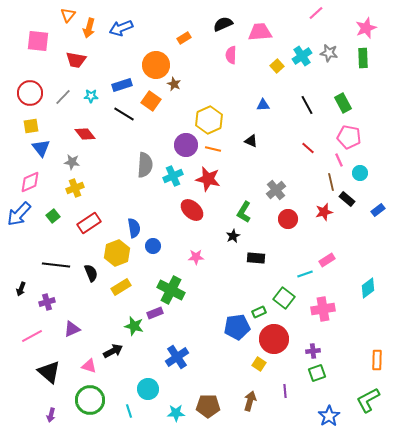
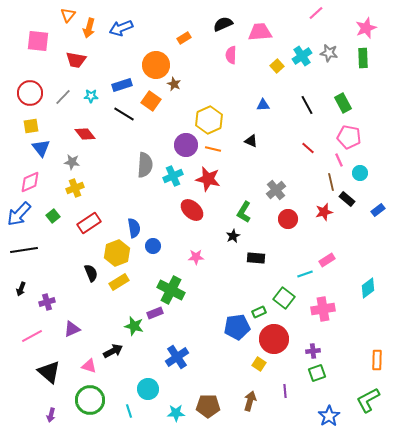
black line at (56, 265): moved 32 px left, 15 px up; rotated 16 degrees counterclockwise
yellow rectangle at (121, 287): moved 2 px left, 5 px up
